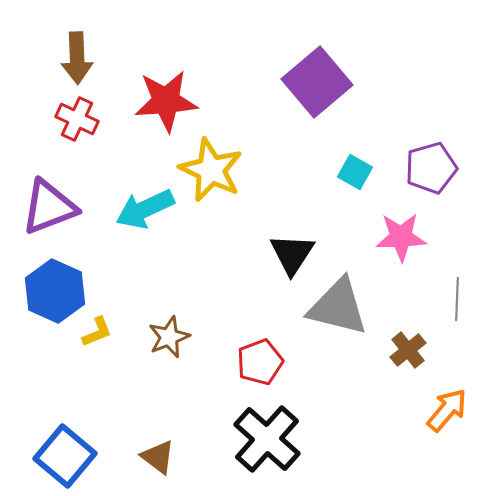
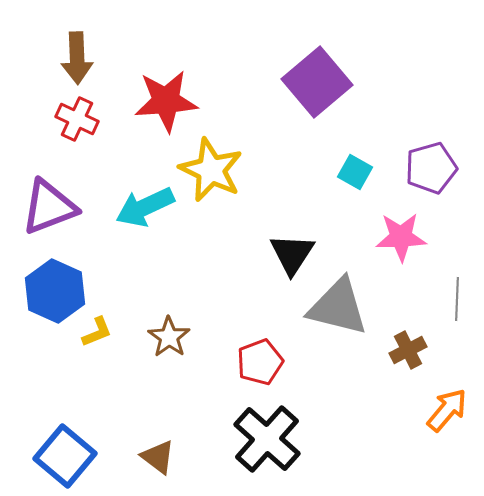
cyan arrow: moved 2 px up
brown star: rotated 15 degrees counterclockwise
brown cross: rotated 12 degrees clockwise
